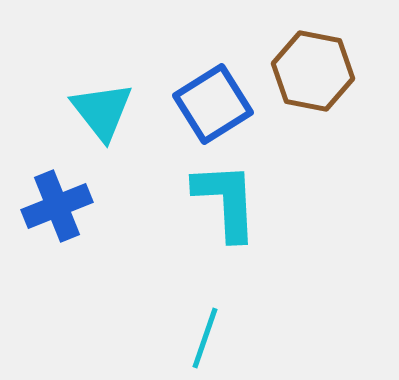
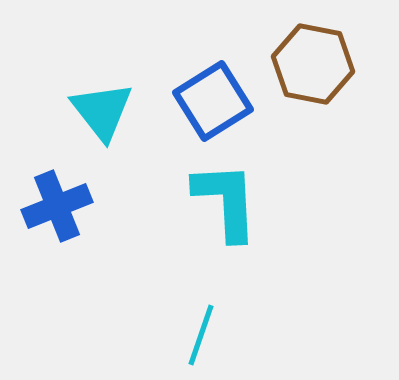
brown hexagon: moved 7 px up
blue square: moved 3 px up
cyan line: moved 4 px left, 3 px up
